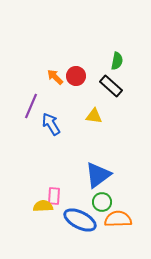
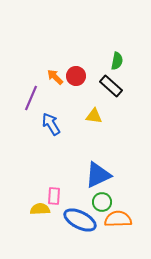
purple line: moved 8 px up
blue triangle: rotated 12 degrees clockwise
yellow semicircle: moved 3 px left, 3 px down
